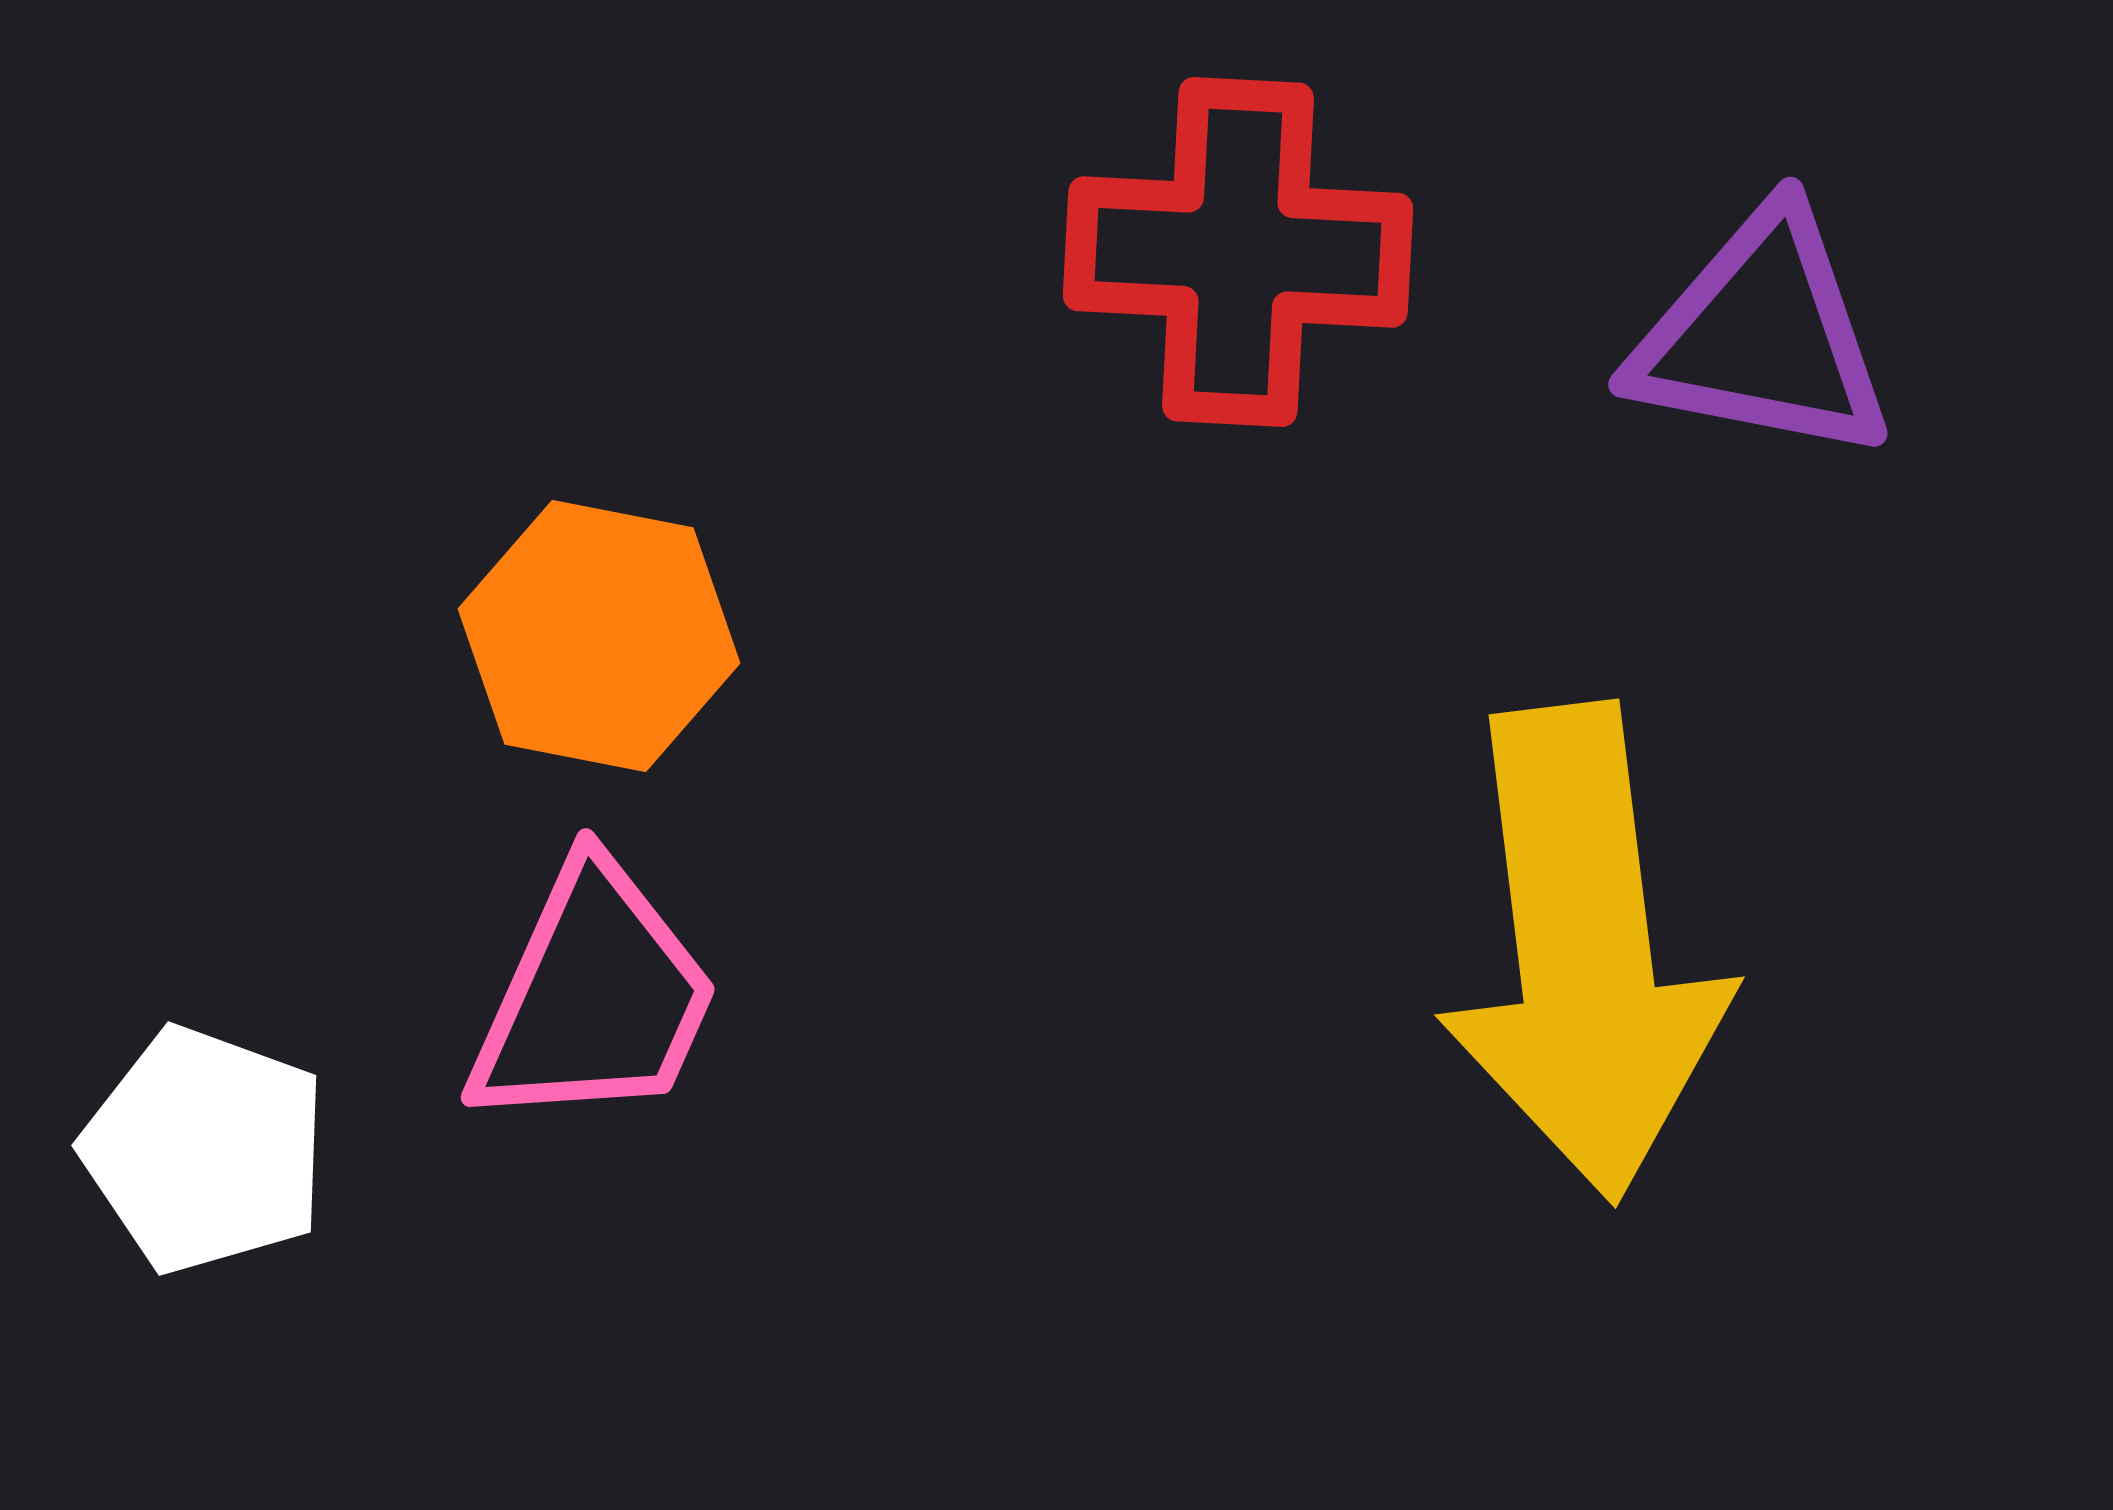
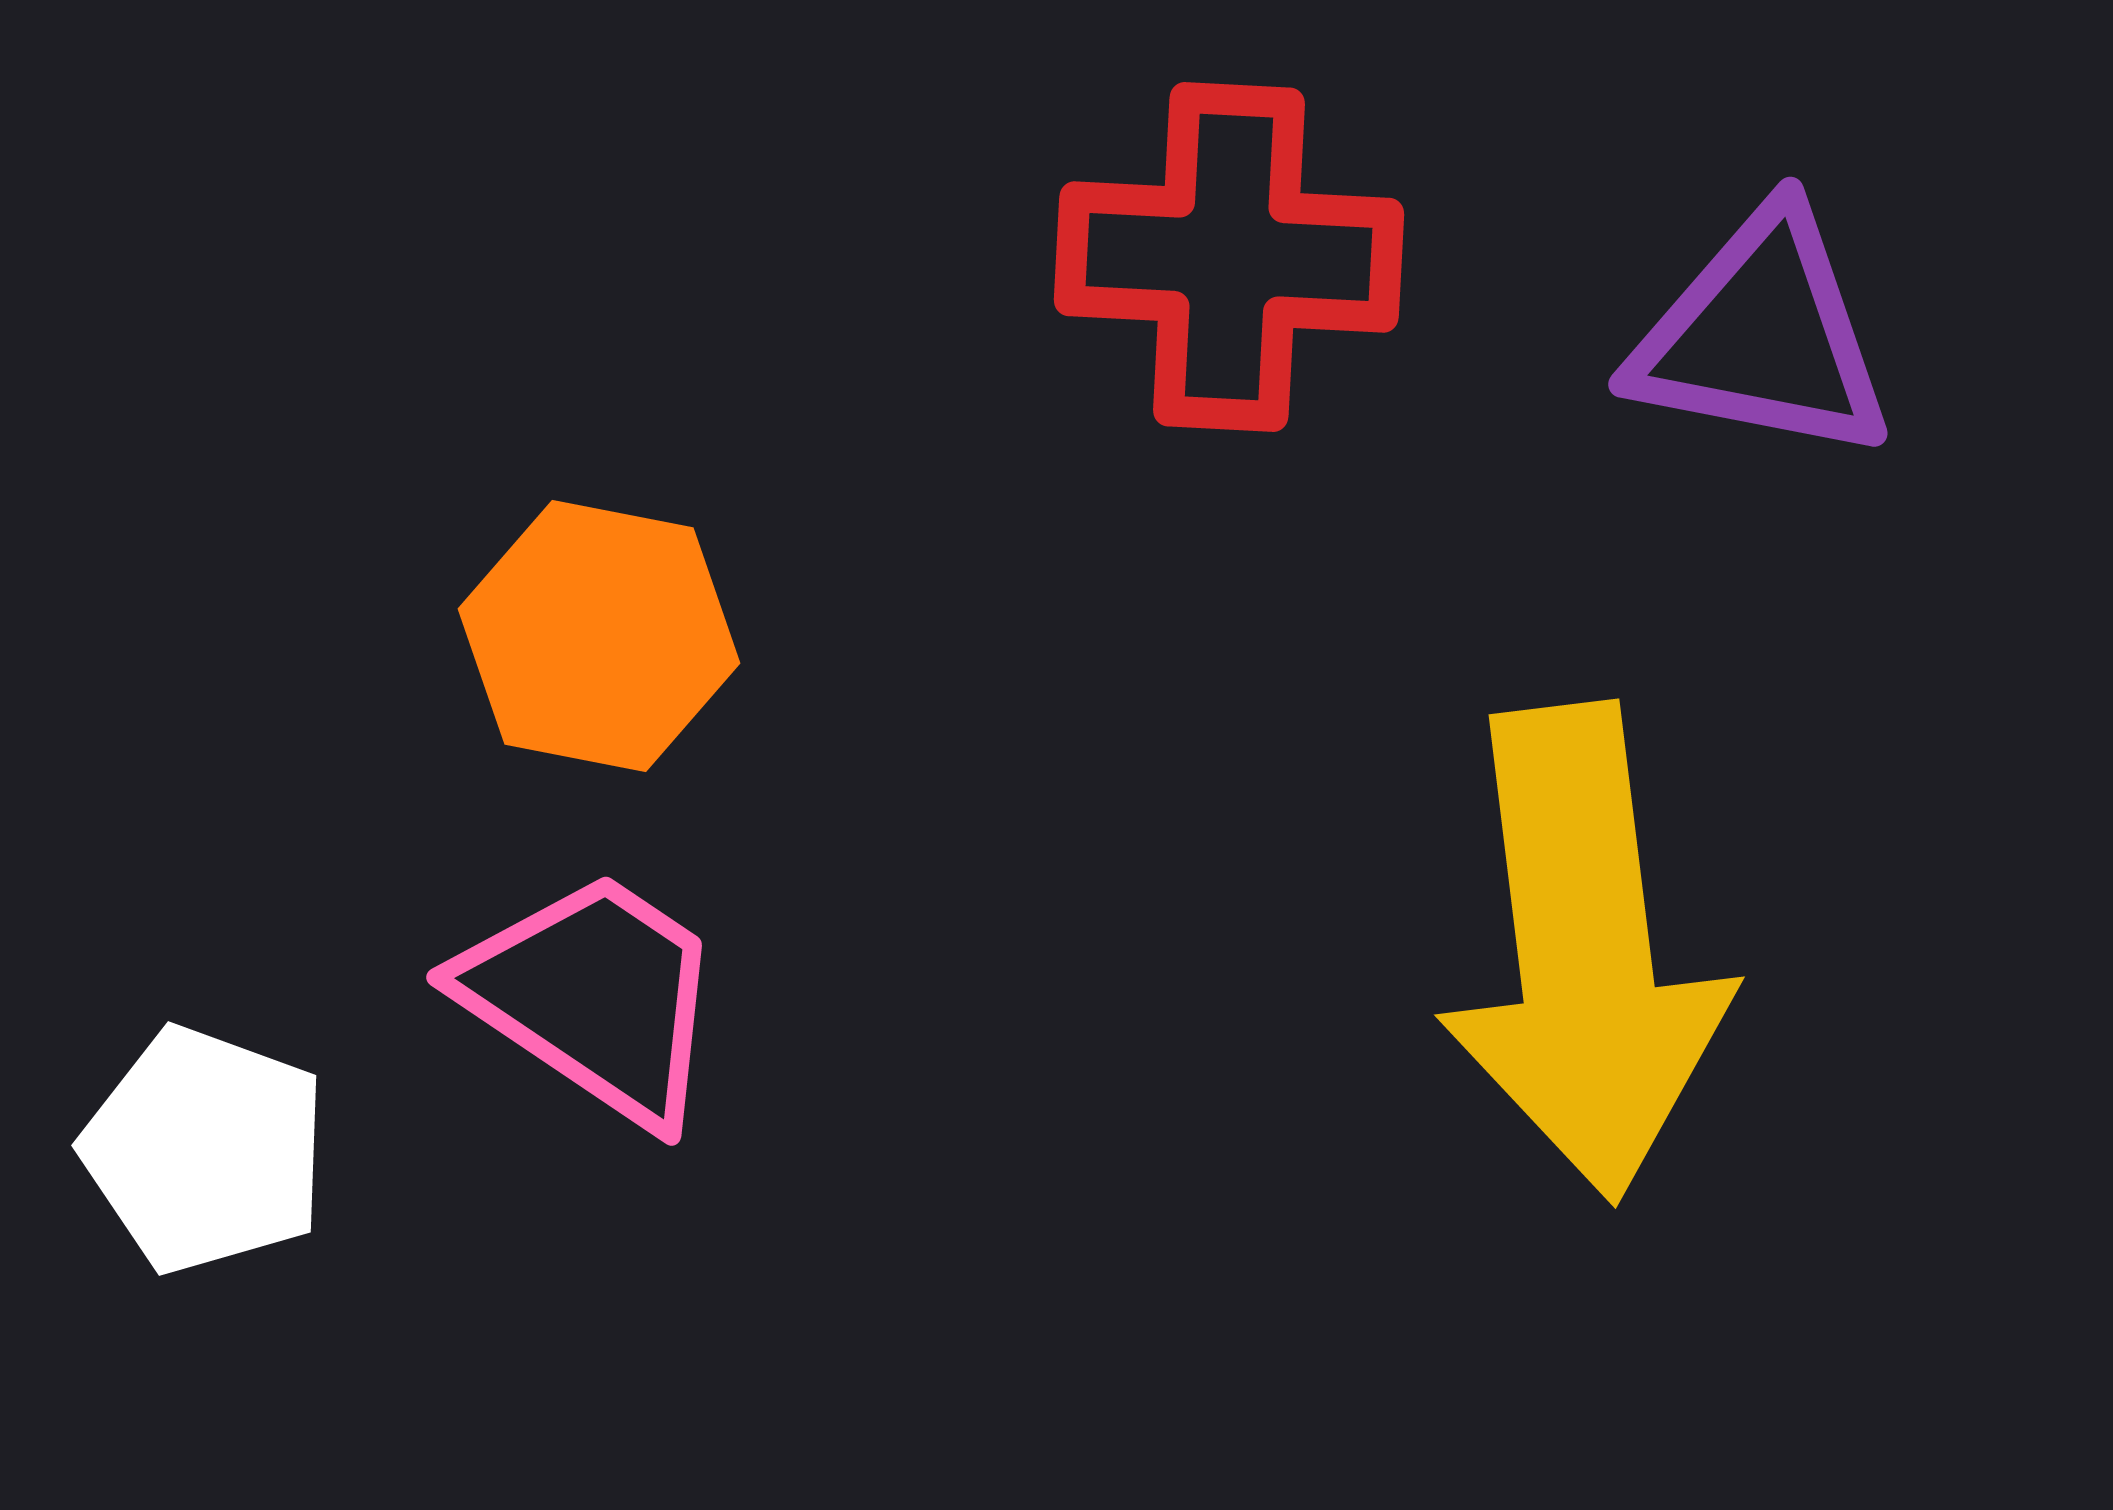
red cross: moved 9 px left, 5 px down
pink trapezoid: rotated 80 degrees counterclockwise
